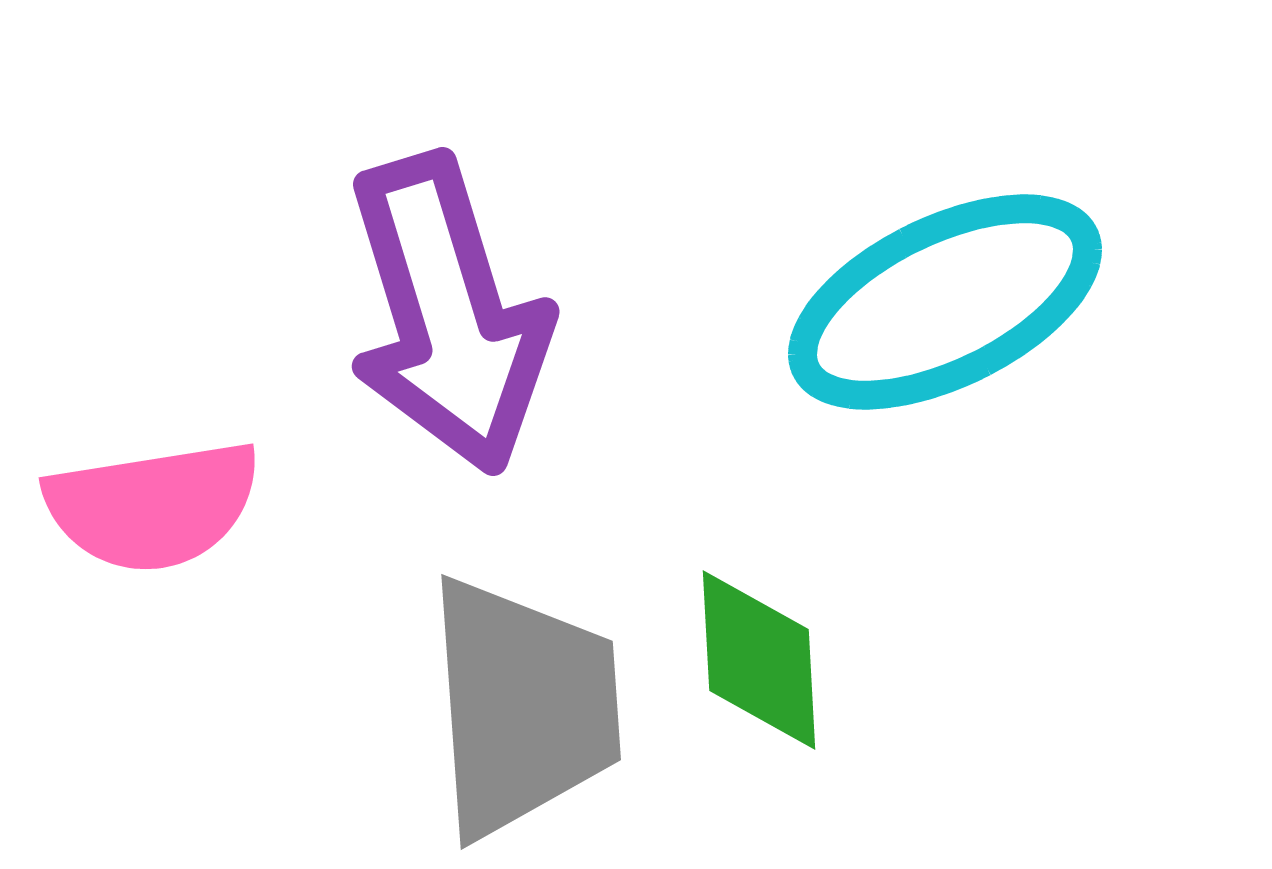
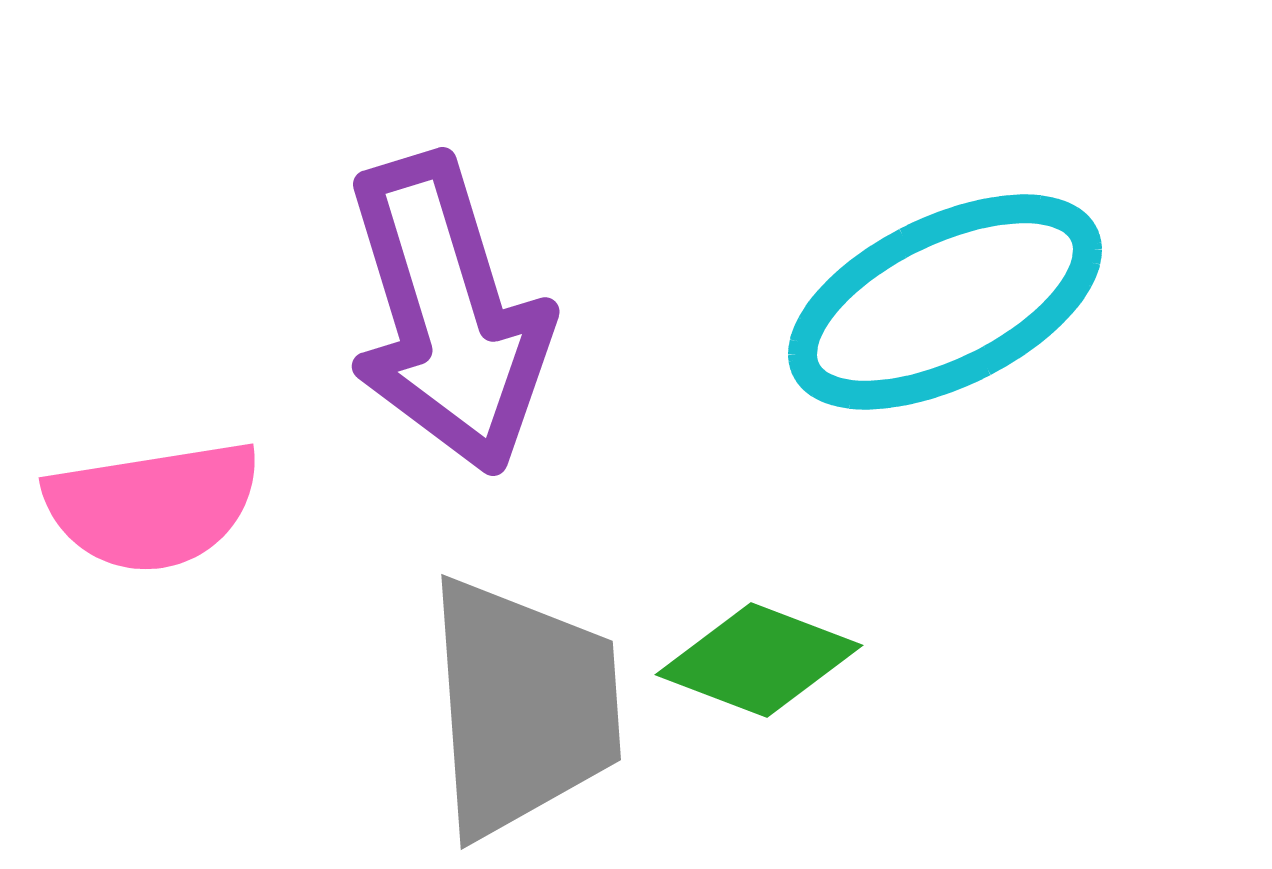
green diamond: rotated 66 degrees counterclockwise
